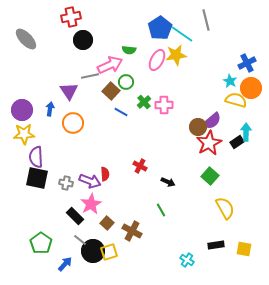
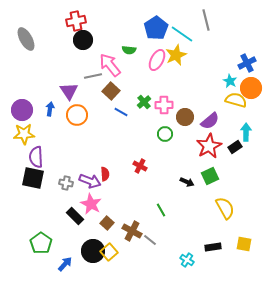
red cross at (71, 17): moved 5 px right, 4 px down
blue pentagon at (160, 28): moved 4 px left
gray ellipse at (26, 39): rotated 15 degrees clockwise
yellow star at (176, 55): rotated 15 degrees counterclockwise
pink arrow at (110, 65): rotated 105 degrees counterclockwise
gray line at (90, 76): moved 3 px right
green circle at (126, 82): moved 39 px right, 52 px down
purple semicircle at (212, 121): moved 2 px left
orange circle at (73, 123): moved 4 px right, 8 px up
brown circle at (198, 127): moved 13 px left, 10 px up
black rectangle at (237, 142): moved 2 px left, 5 px down
red star at (209, 143): moved 3 px down
green square at (210, 176): rotated 24 degrees clockwise
black square at (37, 178): moved 4 px left
black arrow at (168, 182): moved 19 px right
pink star at (91, 204): rotated 15 degrees counterclockwise
gray line at (80, 240): moved 70 px right
black rectangle at (216, 245): moved 3 px left, 2 px down
yellow square at (244, 249): moved 5 px up
yellow square at (109, 252): rotated 24 degrees counterclockwise
